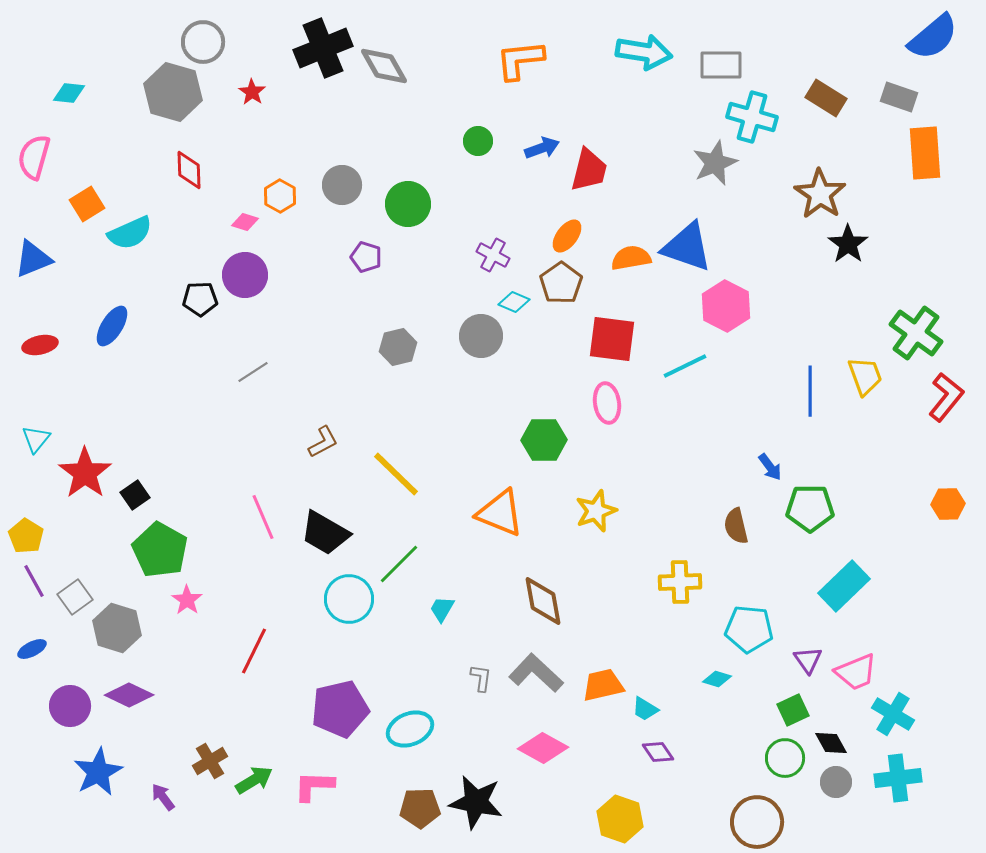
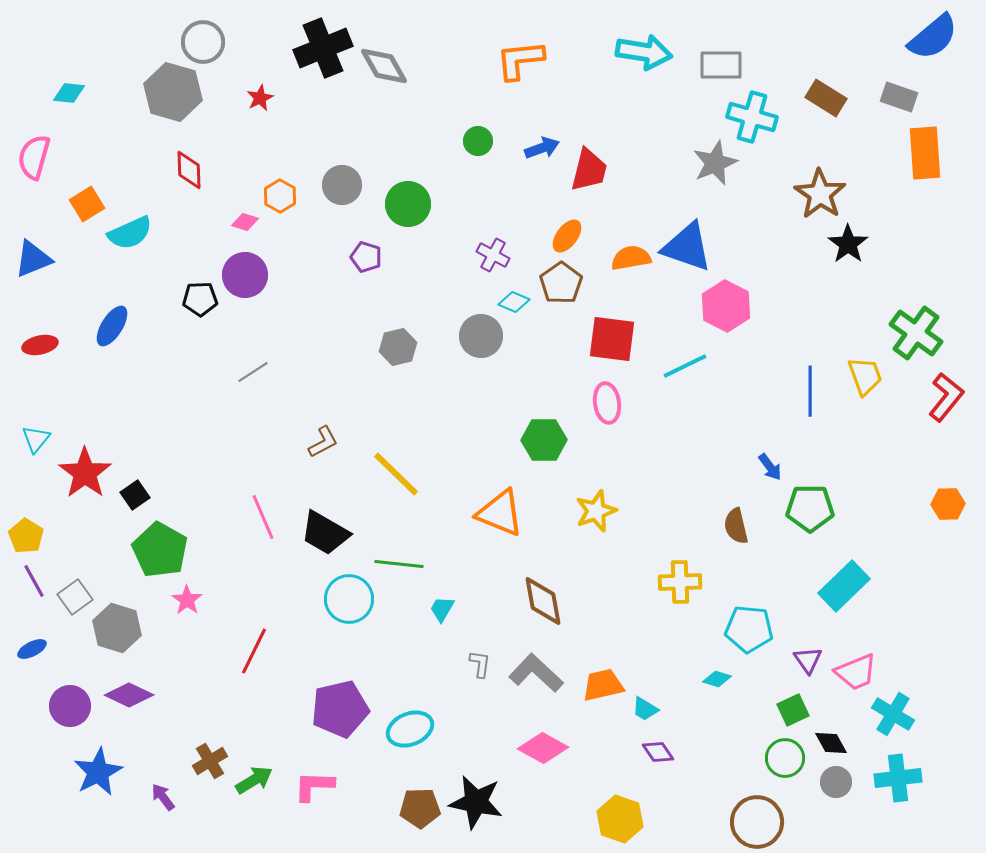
red star at (252, 92): moved 8 px right, 6 px down; rotated 12 degrees clockwise
green line at (399, 564): rotated 51 degrees clockwise
gray L-shape at (481, 678): moved 1 px left, 14 px up
